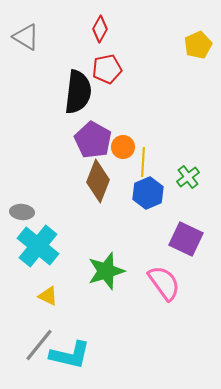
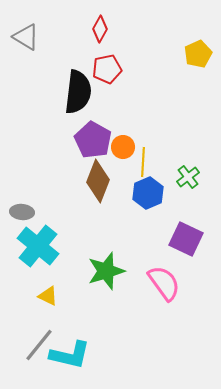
yellow pentagon: moved 9 px down
